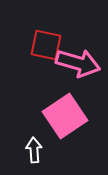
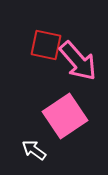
pink arrow: moved 2 px up; rotated 33 degrees clockwise
white arrow: rotated 50 degrees counterclockwise
